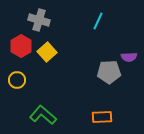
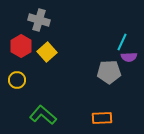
cyan line: moved 24 px right, 21 px down
orange rectangle: moved 1 px down
